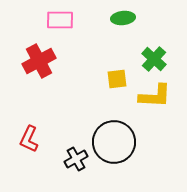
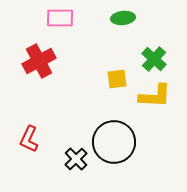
pink rectangle: moved 2 px up
black cross: rotated 15 degrees counterclockwise
